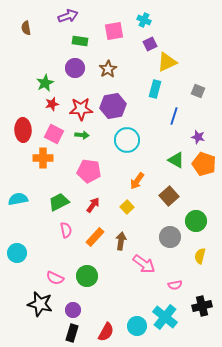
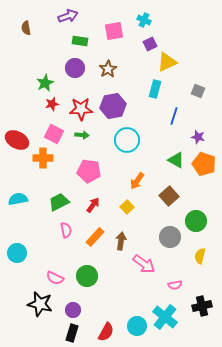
red ellipse at (23, 130): moved 6 px left, 10 px down; rotated 60 degrees counterclockwise
